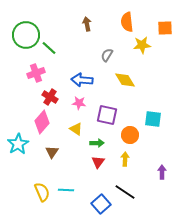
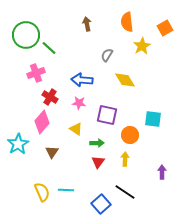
orange square: rotated 28 degrees counterclockwise
yellow star: moved 1 px down; rotated 24 degrees counterclockwise
